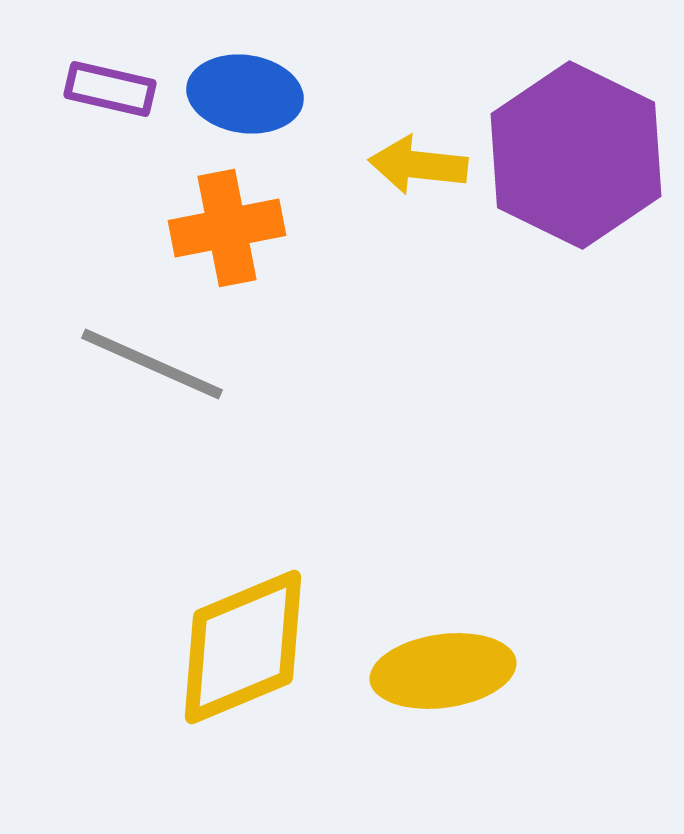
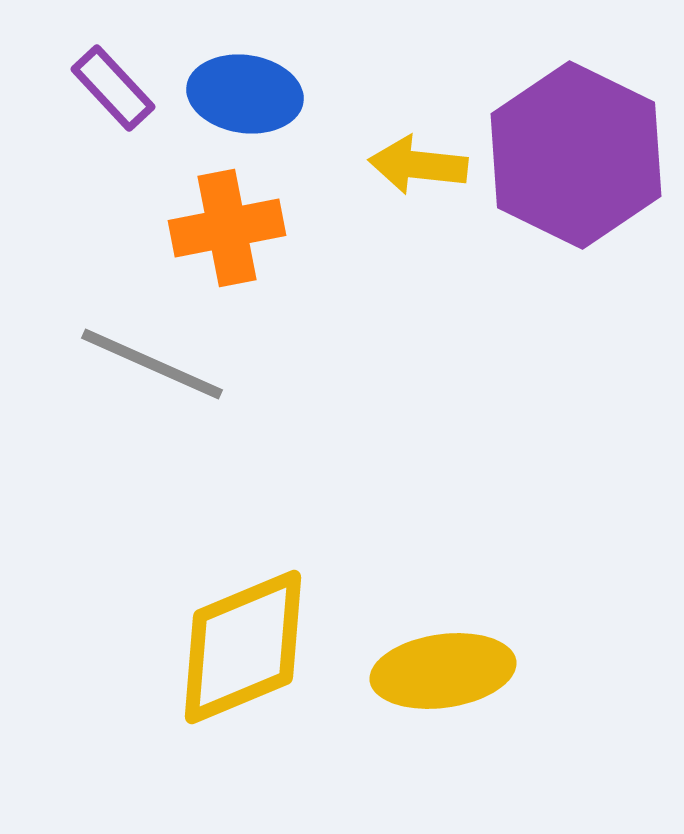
purple rectangle: moved 3 px right, 1 px up; rotated 34 degrees clockwise
